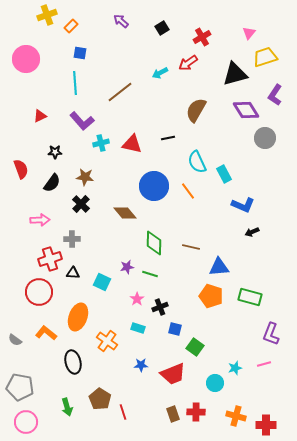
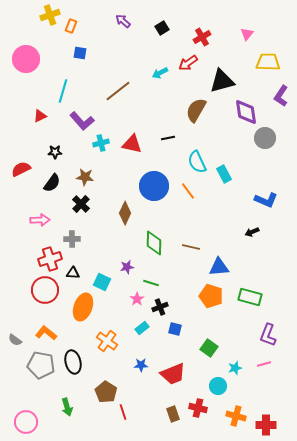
yellow cross at (47, 15): moved 3 px right
purple arrow at (121, 21): moved 2 px right
orange rectangle at (71, 26): rotated 24 degrees counterclockwise
pink triangle at (249, 33): moved 2 px left, 1 px down
yellow trapezoid at (265, 57): moved 3 px right, 5 px down; rotated 20 degrees clockwise
black triangle at (235, 74): moved 13 px left, 7 px down
cyan line at (75, 83): moved 12 px left, 8 px down; rotated 20 degrees clockwise
brown line at (120, 92): moved 2 px left, 1 px up
purple L-shape at (275, 95): moved 6 px right, 1 px down
purple diamond at (246, 110): moved 2 px down; rotated 24 degrees clockwise
red semicircle at (21, 169): rotated 96 degrees counterclockwise
blue L-shape at (243, 205): moved 23 px right, 5 px up
brown diamond at (125, 213): rotated 65 degrees clockwise
green line at (150, 274): moved 1 px right, 9 px down
red circle at (39, 292): moved 6 px right, 2 px up
orange ellipse at (78, 317): moved 5 px right, 10 px up
cyan rectangle at (138, 328): moved 4 px right; rotated 56 degrees counterclockwise
purple L-shape at (271, 334): moved 3 px left, 1 px down
green square at (195, 347): moved 14 px right, 1 px down
cyan circle at (215, 383): moved 3 px right, 3 px down
gray pentagon at (20, 387): moved 21 px right, 22 px up
brown pentagon at (100, 399): moved 6 px right, 7 px up
red cross at (196, 412): moved 2 px right, 4 px up; rotated 12 degrees clockwise
